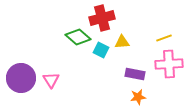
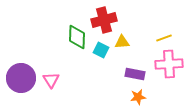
red cross: moved 2 px right, 2 px down
green diamond: moved 1 px left; rotated 50 degrees clockwise
